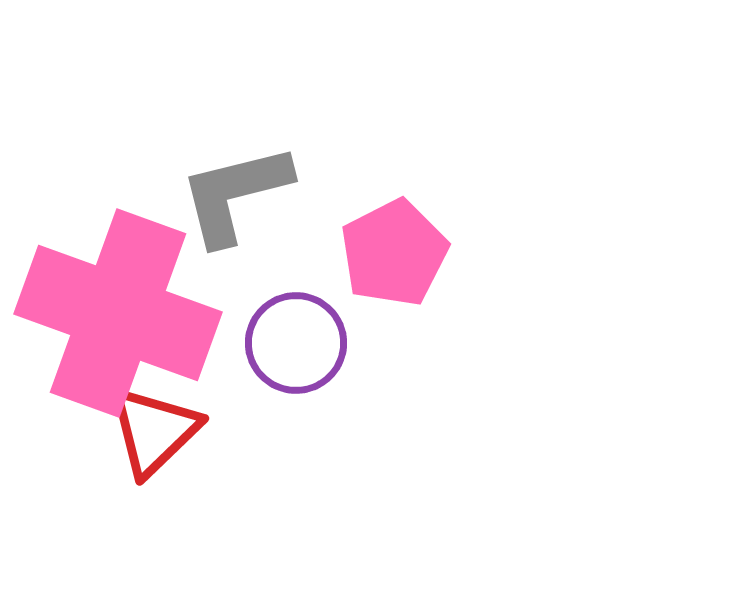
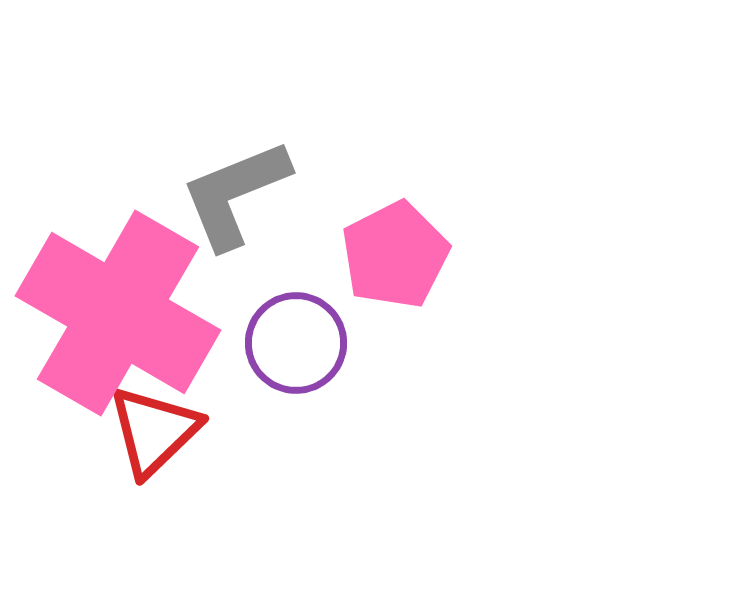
gray L-shape: rotated 8 degrees counterclockwise
pink pentagon: moved 1 px right, 2 px down
pink cross: rotated 10 degrees clockwise
